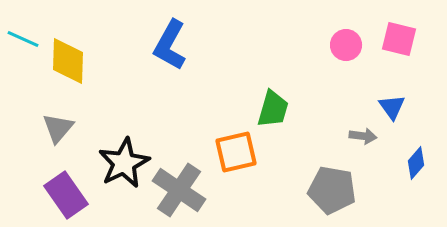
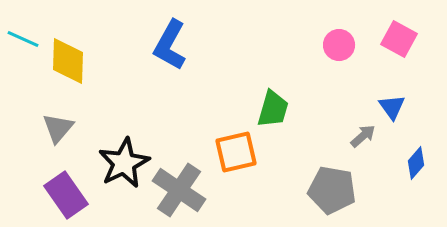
pink square: rotated 15 degrees clockwise
pink circle: moved 7 px left
gray arrow: rotated 48 degrees counterclockwise
